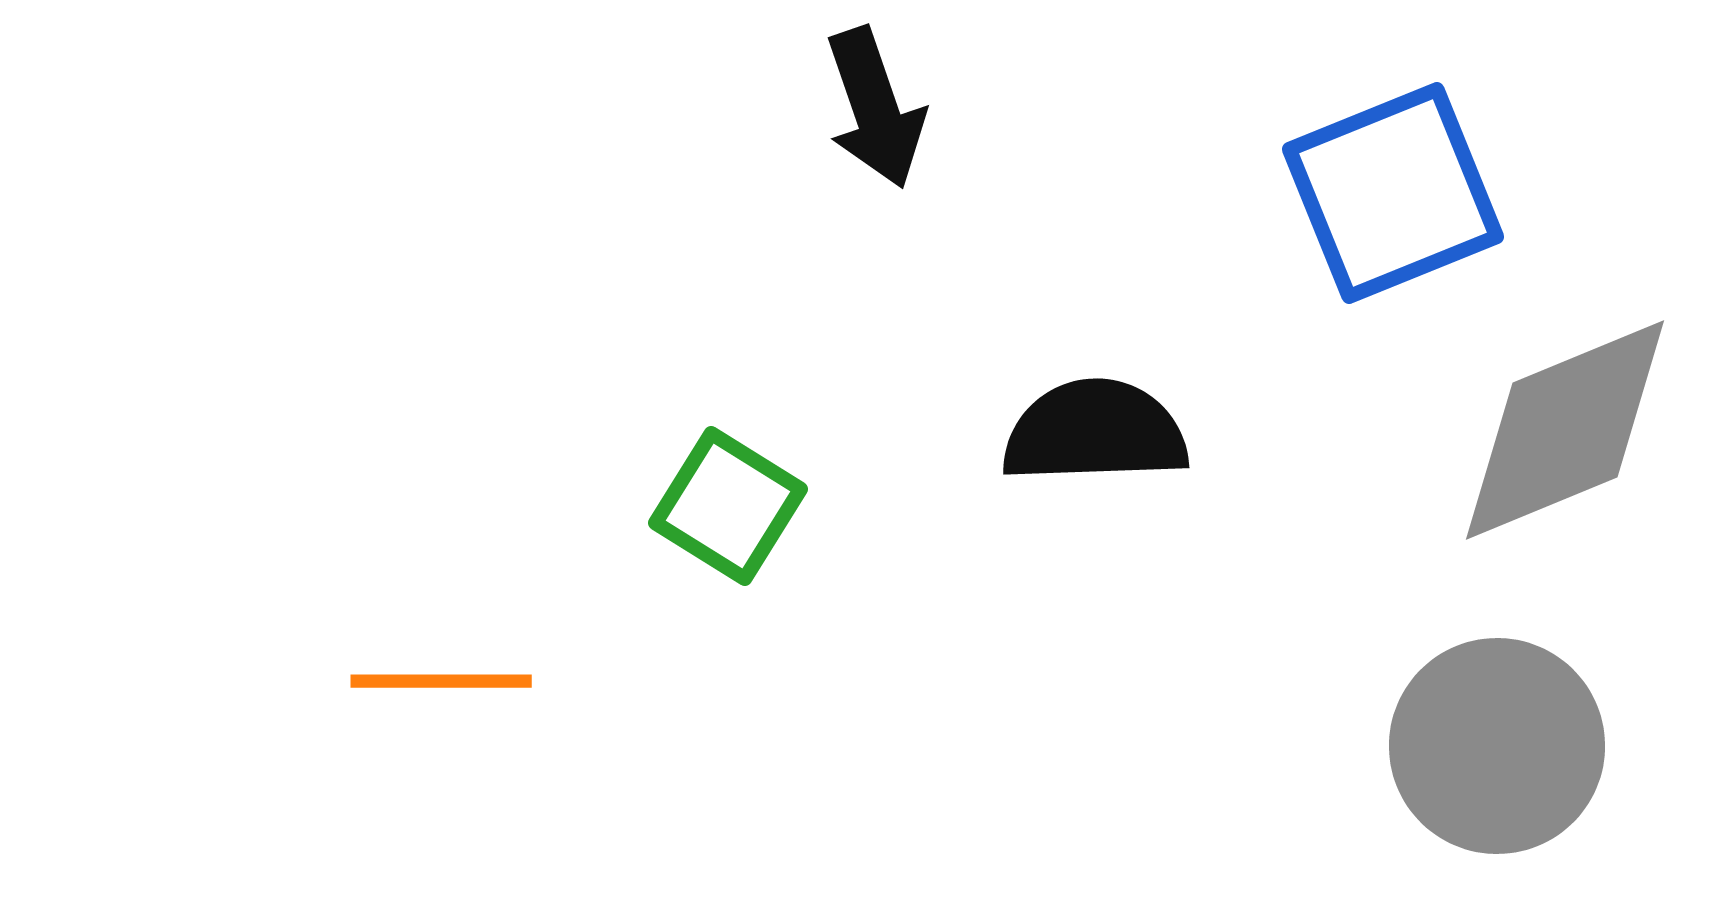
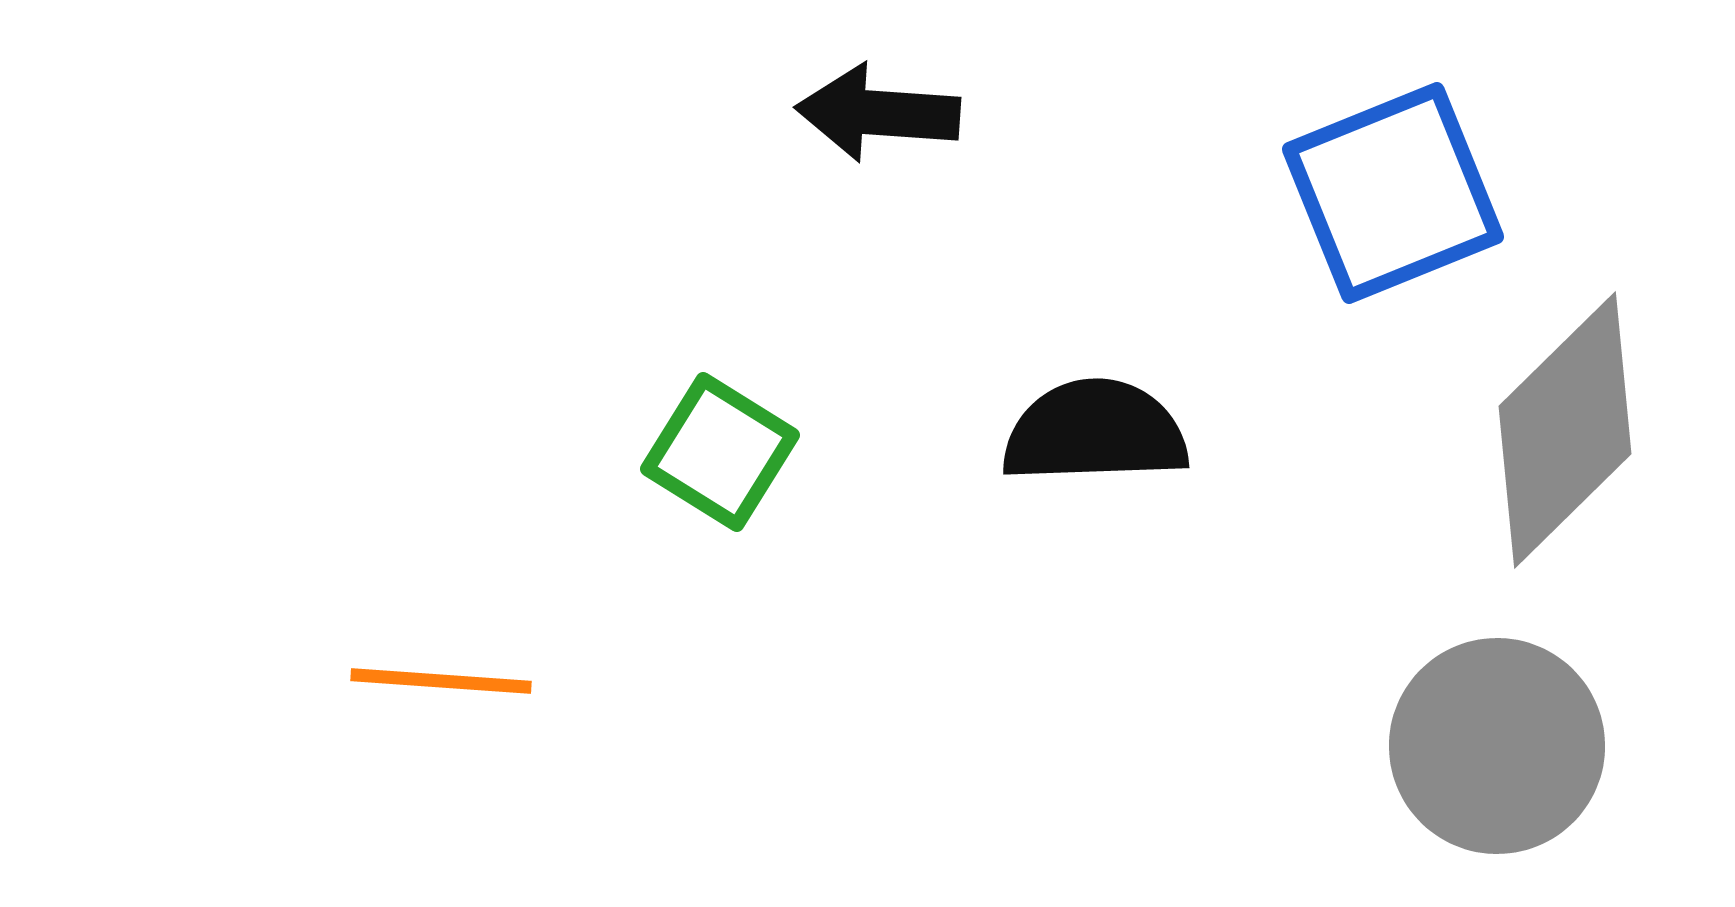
black arrow: moved 3 px right, 5 px down; rotated 113 degrees clockwise
gray diamond: rotated 22 degrees counterclockwise
green square: moved 8 px left, 54 px up
orange line: rotated 4 degrees clockwise
